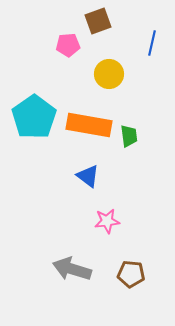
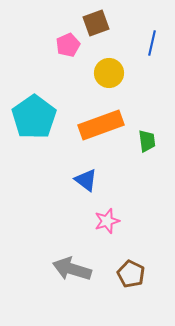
brown square: moved 2 px left, 2 px down
pink pentagon: rotated 20 degrees counterclockwise
yellow circle: moved 1 px up
orange rectangle: moved 12 px right; rotated 30 degrees counterclockwise
green trapezoid: moved 18 px right, 5 px down
blue triangle: moved 2 px left, 4 px down
pink star: rotated 10 degrees counterclockwise
brown pentagon: rotated 20 degrees clockwise
